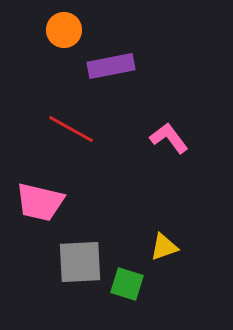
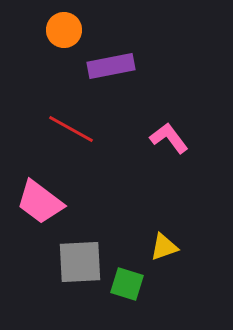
pink trapezoid: rotated 24 degrees clockwise
